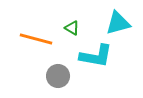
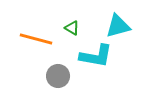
cyan triangle: moved 3 px down
